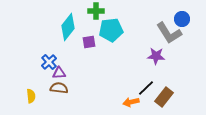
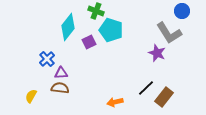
green cross: rotated 21 degrees clockwise
blue circle: moved 8 px up
cyan pentagon: rotated 25 degrees clockwise
purple square: rotated 16 degrees counterclockwise
purple star: moved 1 px right, 3 px up; rotated 18 degrees clockwise
blue cross: moved 2 px left, 3 px up
purple triangle: moved 2 px right
brown semicircle: moved 1 px right
yellow semicircle: rotated 144 degrees counterclockwise
orange arrow: moved 16 px left
